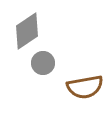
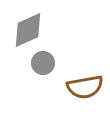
gray diamond: moved 1 px right, 1 px up; rotated 9 degrees clockwise
